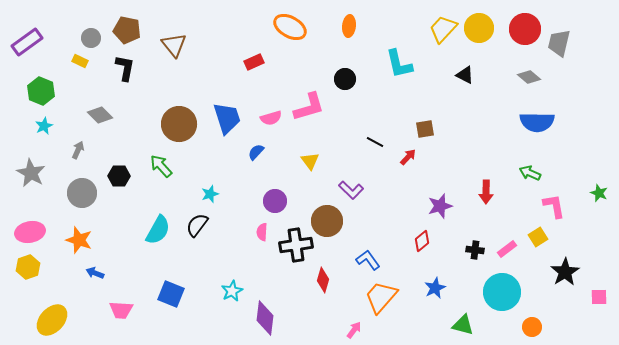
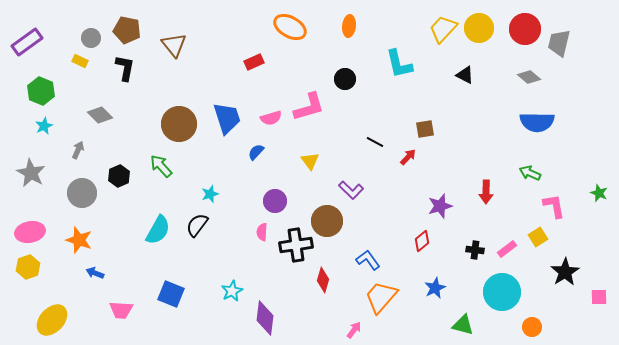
black hexagon at (119, 176): rotated 25 degrees counterclockwise
